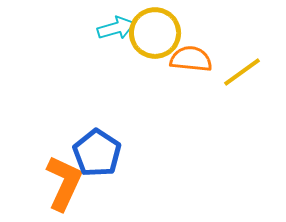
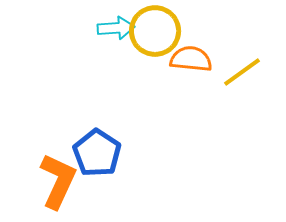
cyan arrow: rotated 12 degrees clockwise
yellow circle: moved 2 px up
orange L-shape: moved 6 px left, 2 px up
